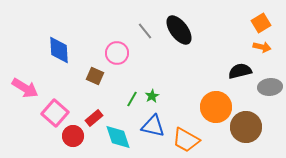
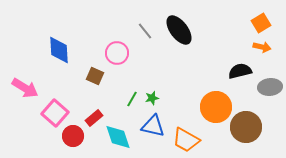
green star: moved 2 px down; rotated 16 degrees clockwise
